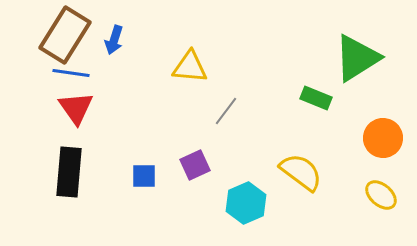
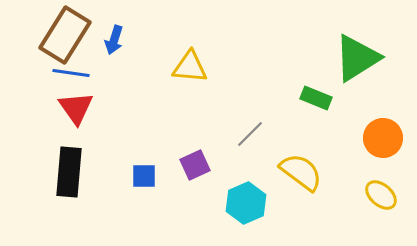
gray line: moved 24 px right, 23 px down; rotated 8 degrees clockwise
